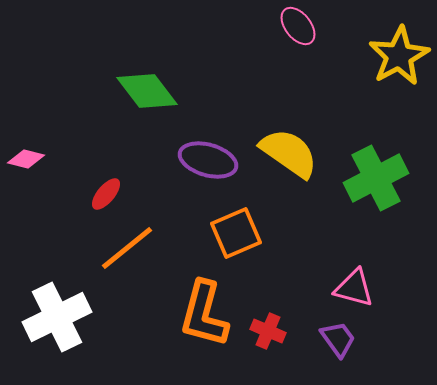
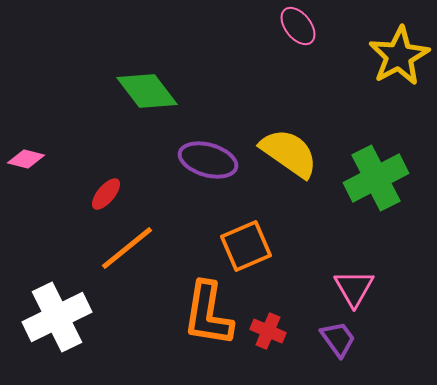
orange square: moved 10 px right, 13 px down
pink triangle: rotated 45 degrees clockwise
orange L-shape: moved 4 px right; rotated 6 degrees counterclockwise
